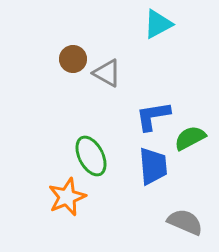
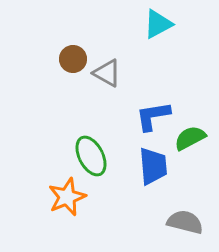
gray semicircle: rotated 9 degrees counterclockwise
